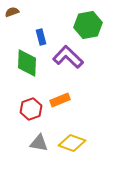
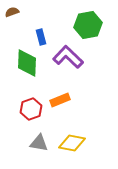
yellow diamond: rotated 8 degrees counterclockwise
